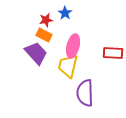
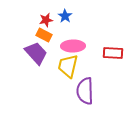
blue star: moved 3 px down
pink ellipse: rotated 75 degrees clockwise
purple semicircle: moved 2 px up
